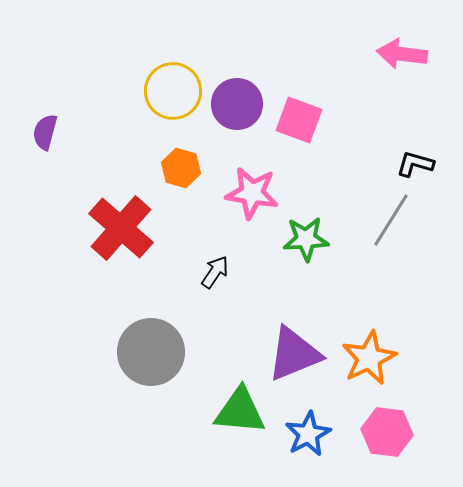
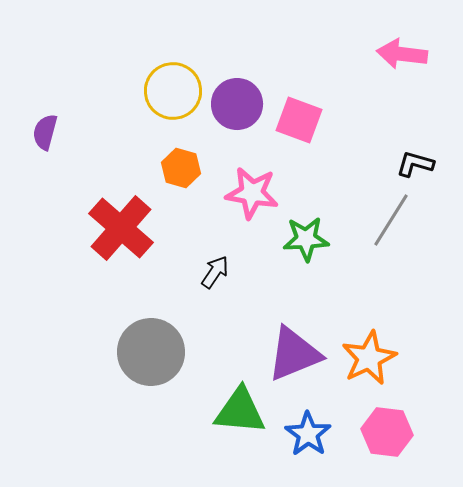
blue star: rotated 9 degrees counterclockwise
